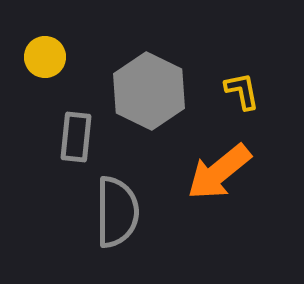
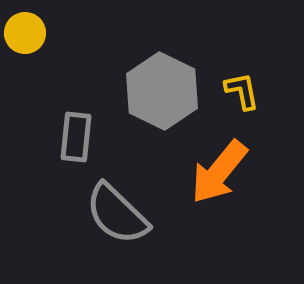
yellow circle: moved 20 px left, 24 px up
gray hexagon: moved 13 px right
orange arrow: rotated 12 degrees counterclockwise
gray semicircle: moved 2 px down; rotated 134 degrees clockwise
